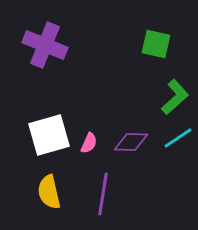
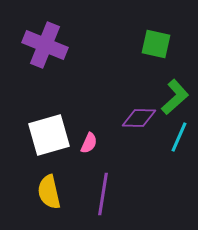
cyan line: moved 1 px right, 1 px up; rotated 32 degrees counterclockwise
purple diamond: moved 8 px right, 24 px up
